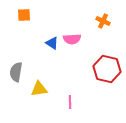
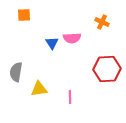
orange cross: moved 1 px left, 1 px down
pink semicircle: moved 1 px up
blue triangle: rotated 24 degrees clockwise
red hexagon: rotated 16 degrees counterclockwise
pink line: moved 5 px up
